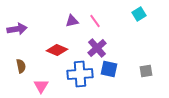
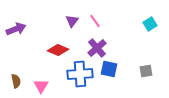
cyan square: moved 11 px right, 10 px down
purple triangle: rotated 40 degrees counterclockwise
purple arrow: moved 1 px left; rotated 12 degrees counterclockwise
red diamond: moved 1 px right
brown semicircle: moved 5 px left, 15 px down
